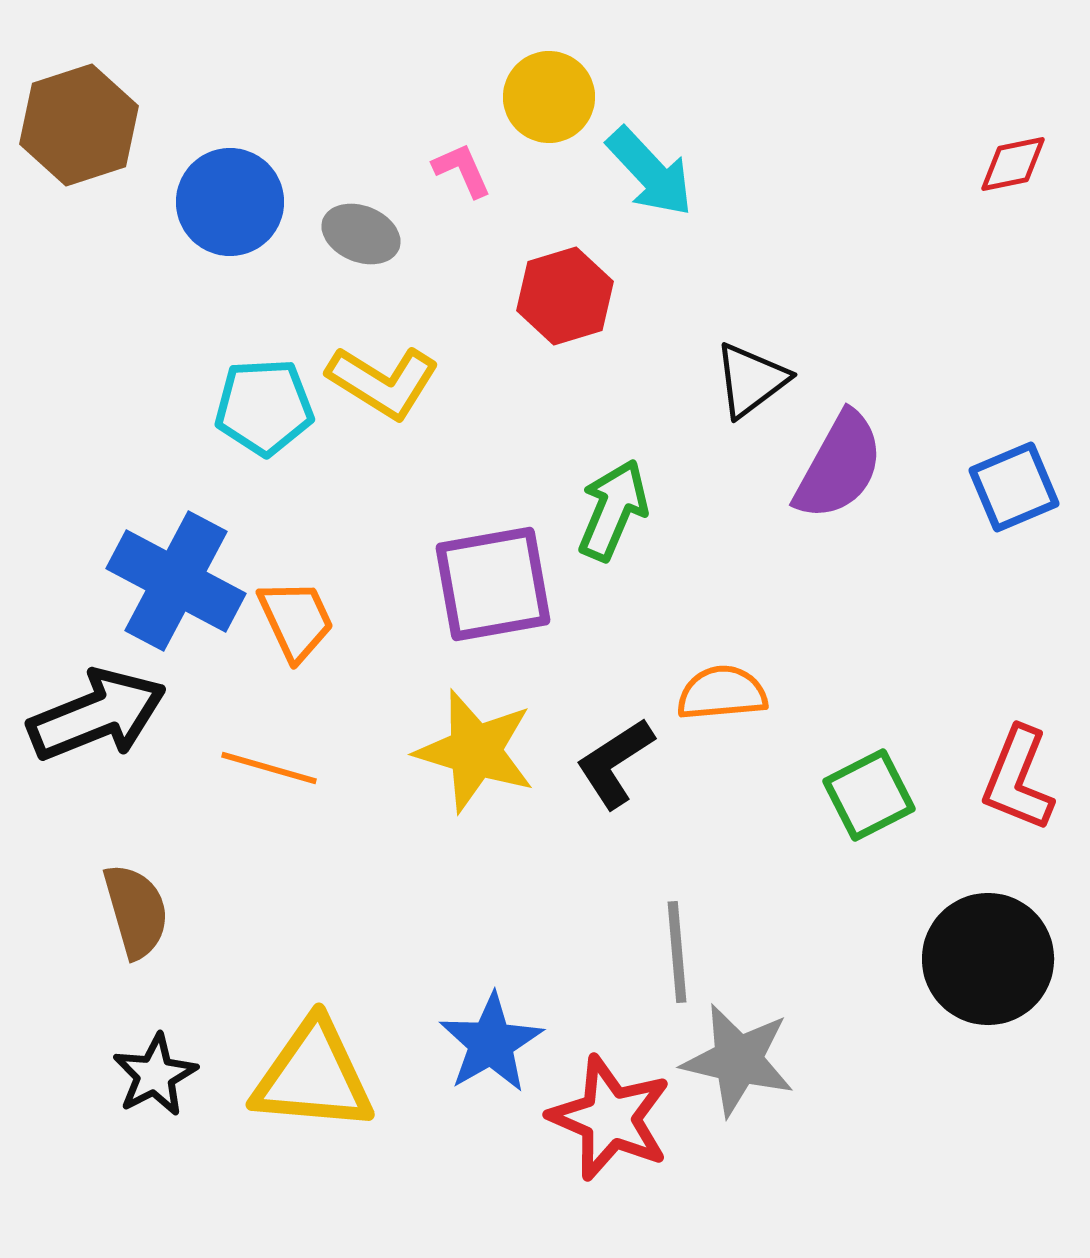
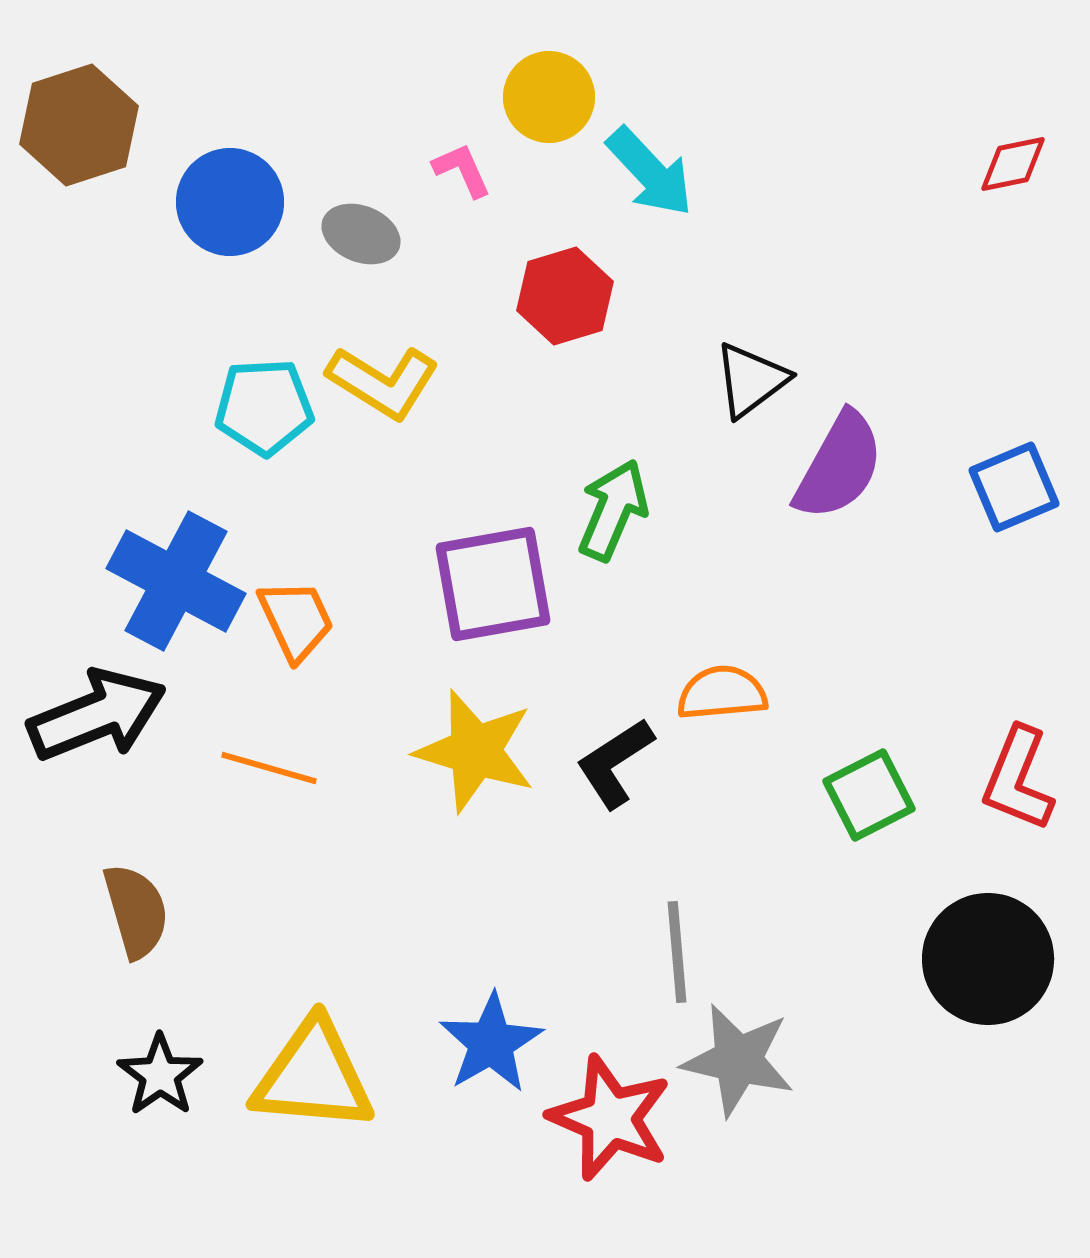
black star: moved 5 px right; rotated 8 degrees counterclockwise
